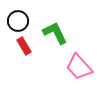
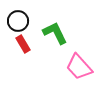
red rectangle: moved 1 px left, 2 px up
